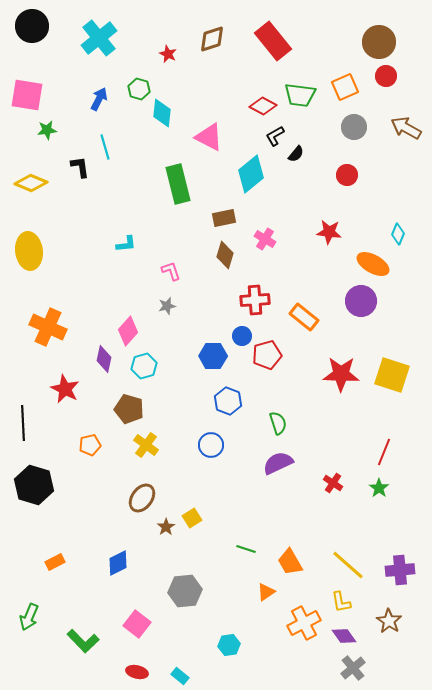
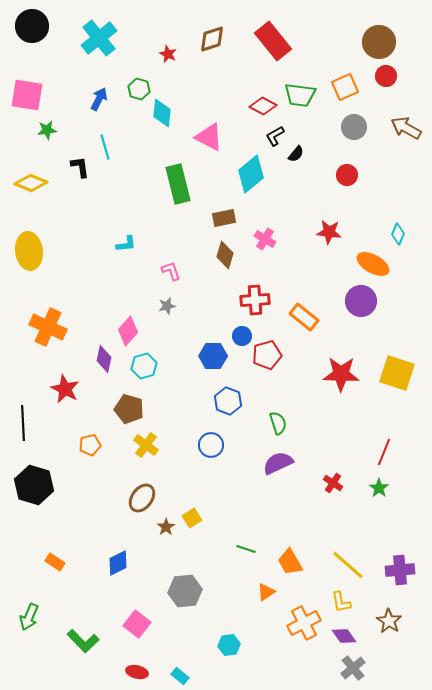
yellow square at (392, 375): moved 5 px right, 2 px up
orange rectangle at (55, 562): rotated 60 degrees clockwise
